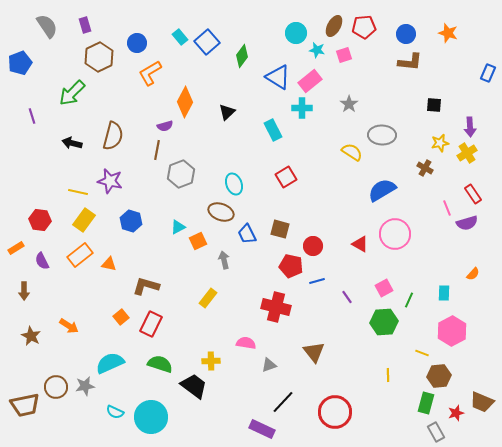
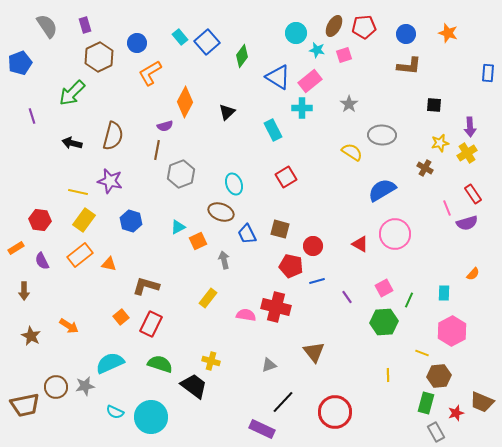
brown L-shape at (410, 62): moved 1 px left, 4 px down
blue rectangle at (488, 73): rotated 18 degrees counterclockwise
pink semicircle at (246, 343): moved 28 px up
yellow cross at (211, 361): rotated 18 degrees clockwise
